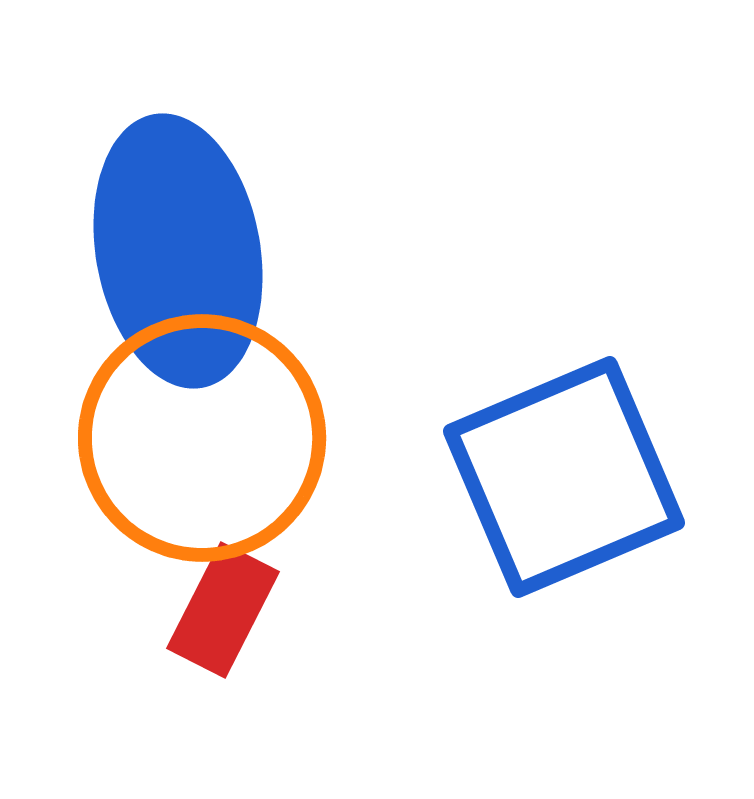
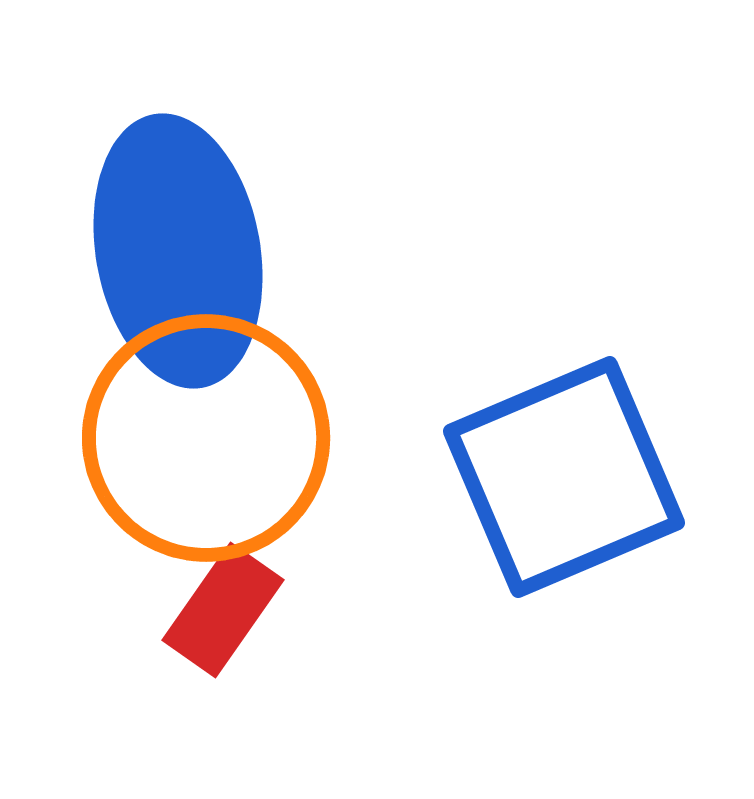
orange circle: moved 4 px right
red rectangle: rotated 8 degrees clockwise
